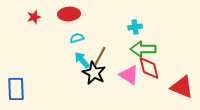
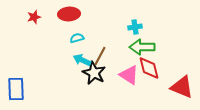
green arrow: moved 1 px left, 2 px up
cyan arrow: rotated 24 degrees counterclockwise
